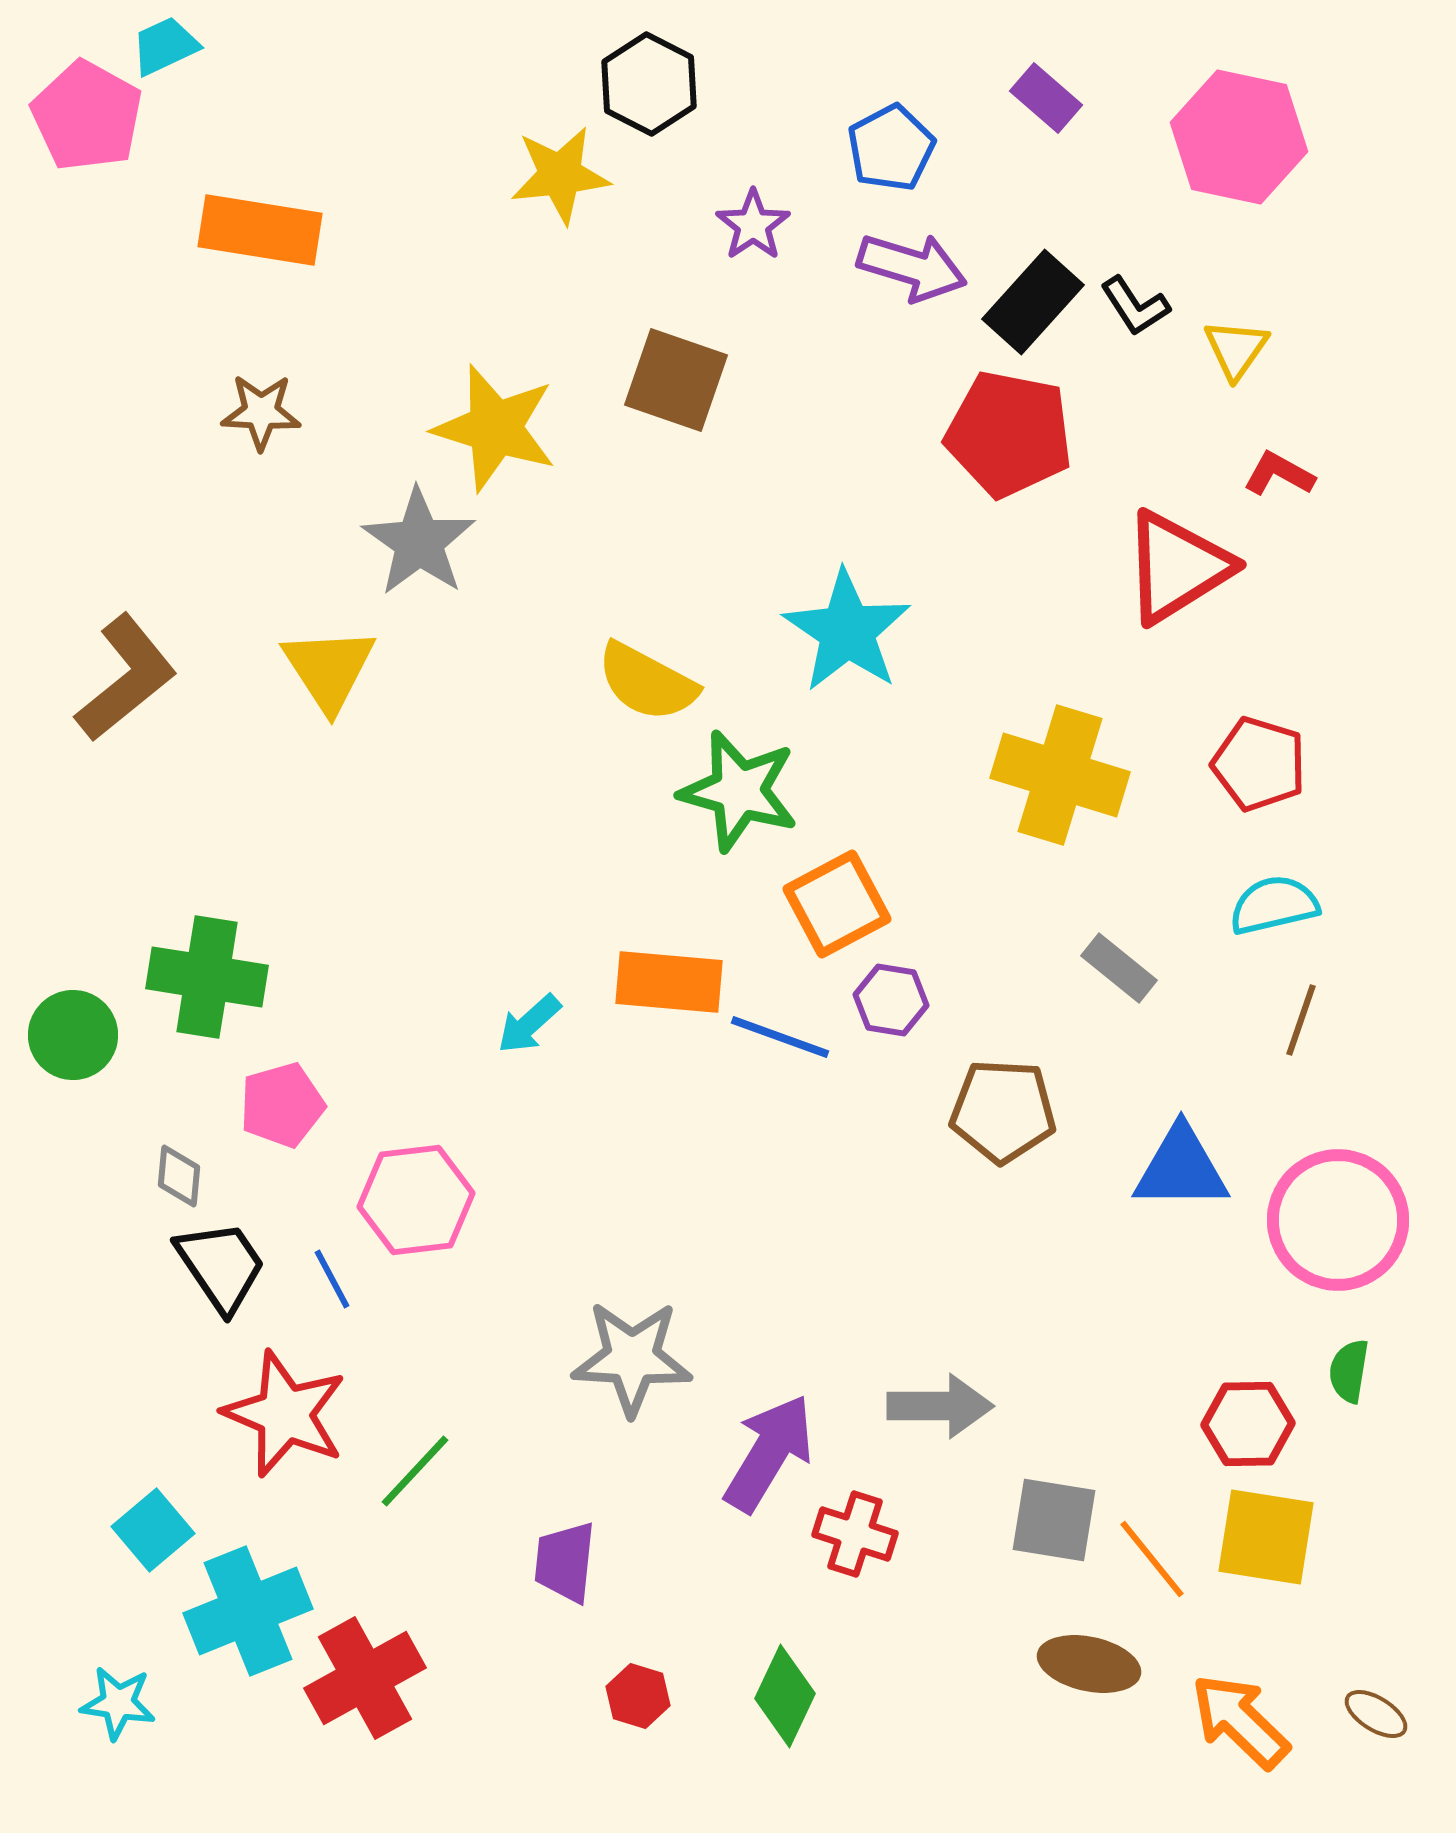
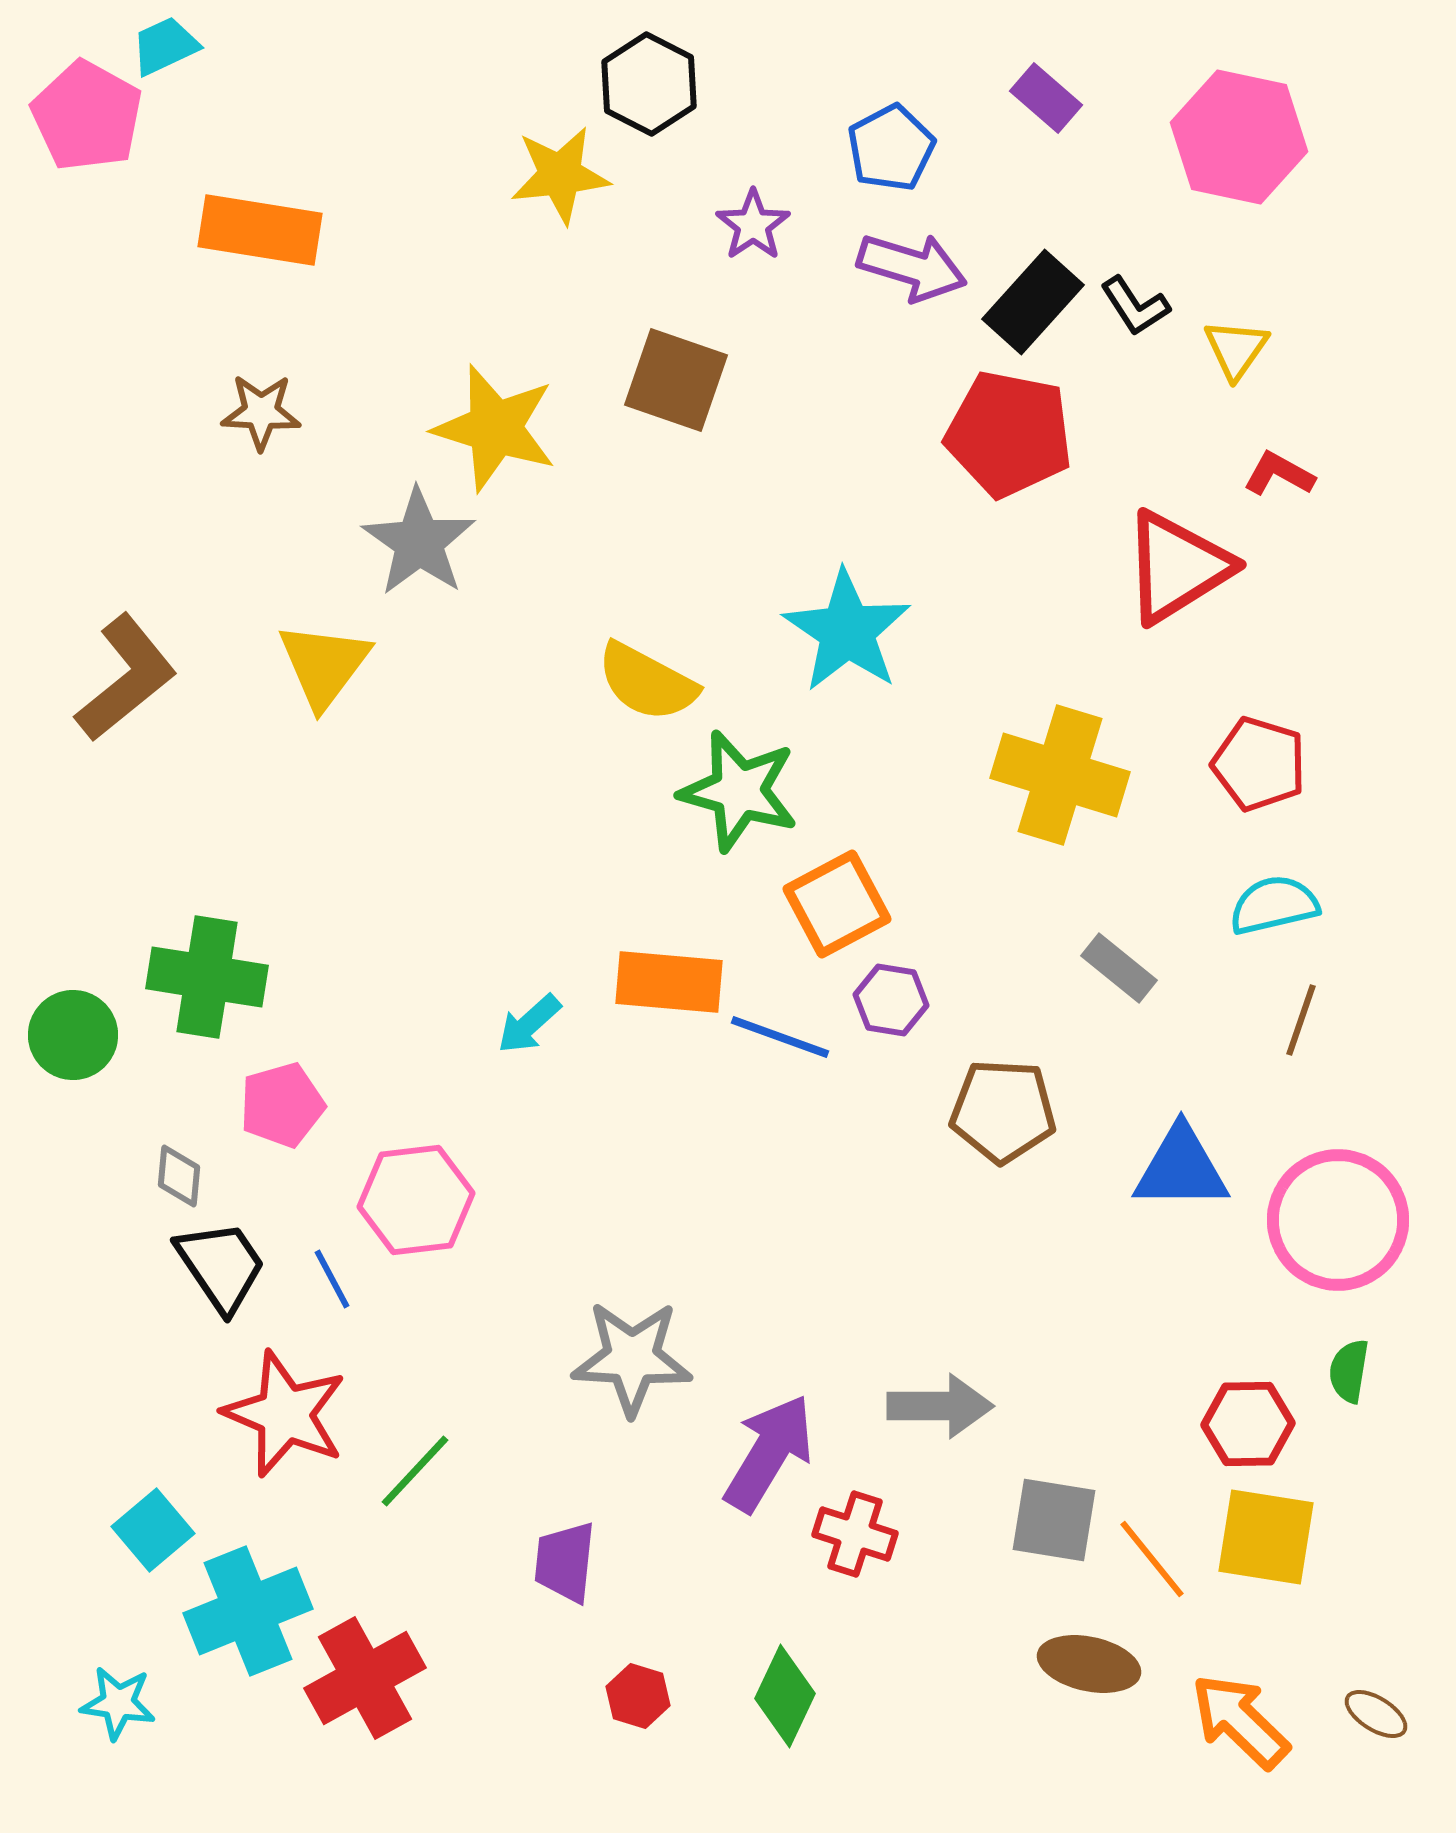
yellow triangle at (329, 669): moved 5 px left, 4 px up; rotated 10 degrees clockwise
